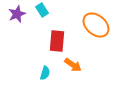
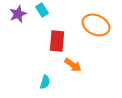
purple star: moved 1 px right
orange ellipse: rotated 16 degrees counterclockwise
cyan semicircle: moved 9 px down
